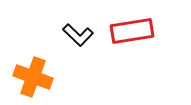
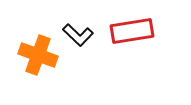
orange cross: moved 5 px right, 22 px up
